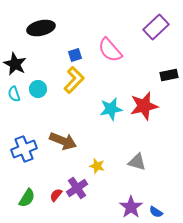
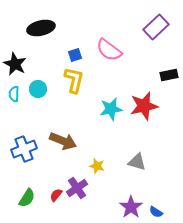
pink semicircle: moved 1 px left; rotated 12 degrees counterclockwise
yellow L-shape: rotated 32 degrees counterclockwise
cyan semicircle: rotated 21 degrees clockwise
